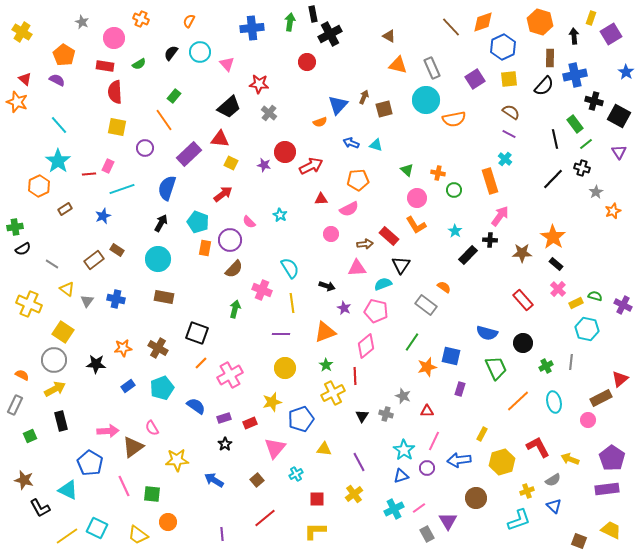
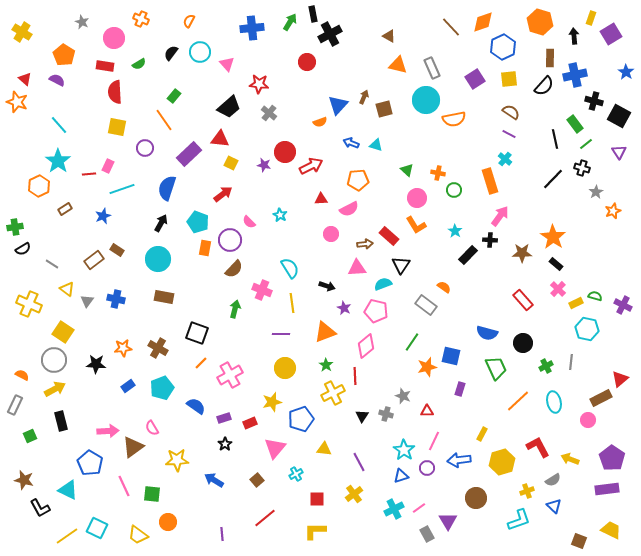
green arrow at (290, 22): rotated 24 degrees clockwise
